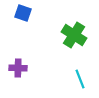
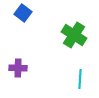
blue square: rotated 18 degrees clockwise
cyan line: rotated 24 degrees clockwise
